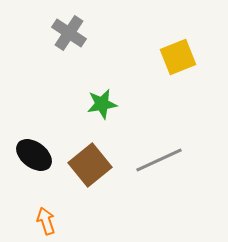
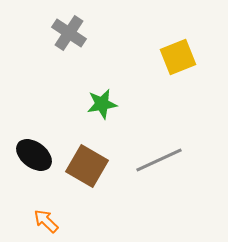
brown square: moved 3 px left, 1 px down; rotated 21 degrees counterclockwise
orange arrow: rotated 28 degrees counterclockwise
